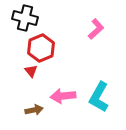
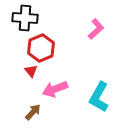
black cross: rotated 10 degrees counterclockwise
pink arrow: moved 8 px left, 7 px up; rotated 15 degrees counterclockwise
brown arrow: moved 1 px left, 2 px down; rotated 36 degrees counterclockwise
